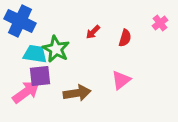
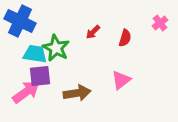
green star: moved 1 px up
